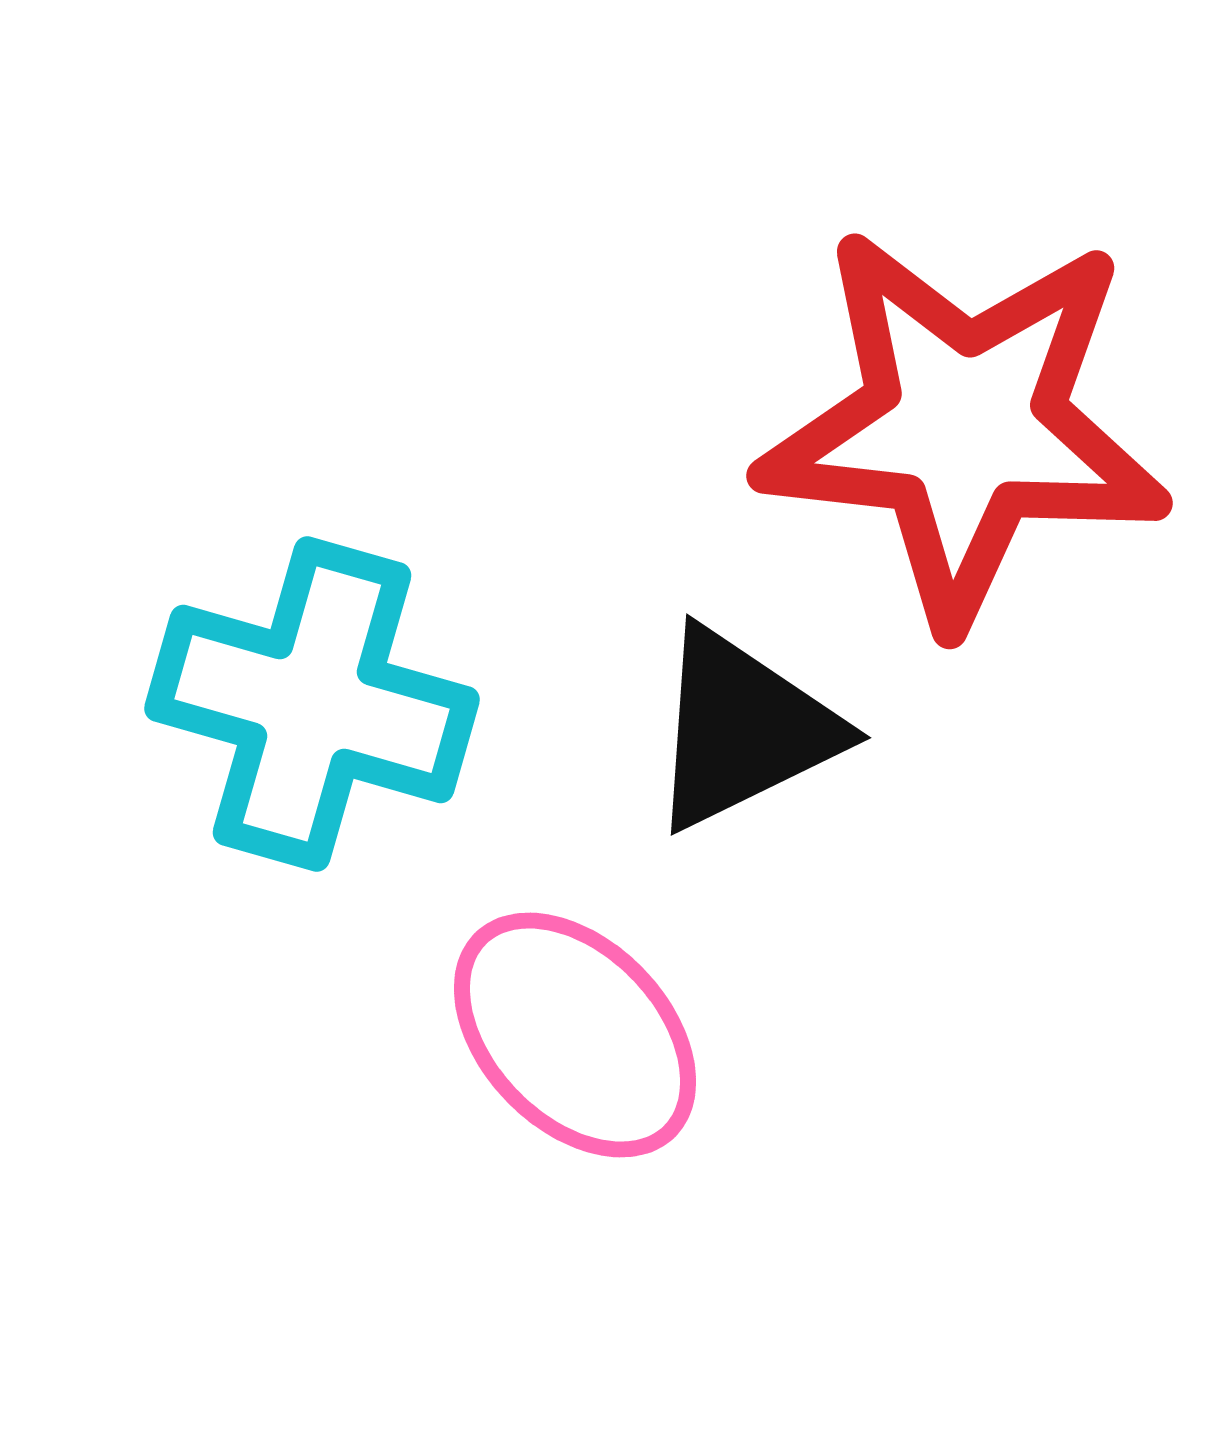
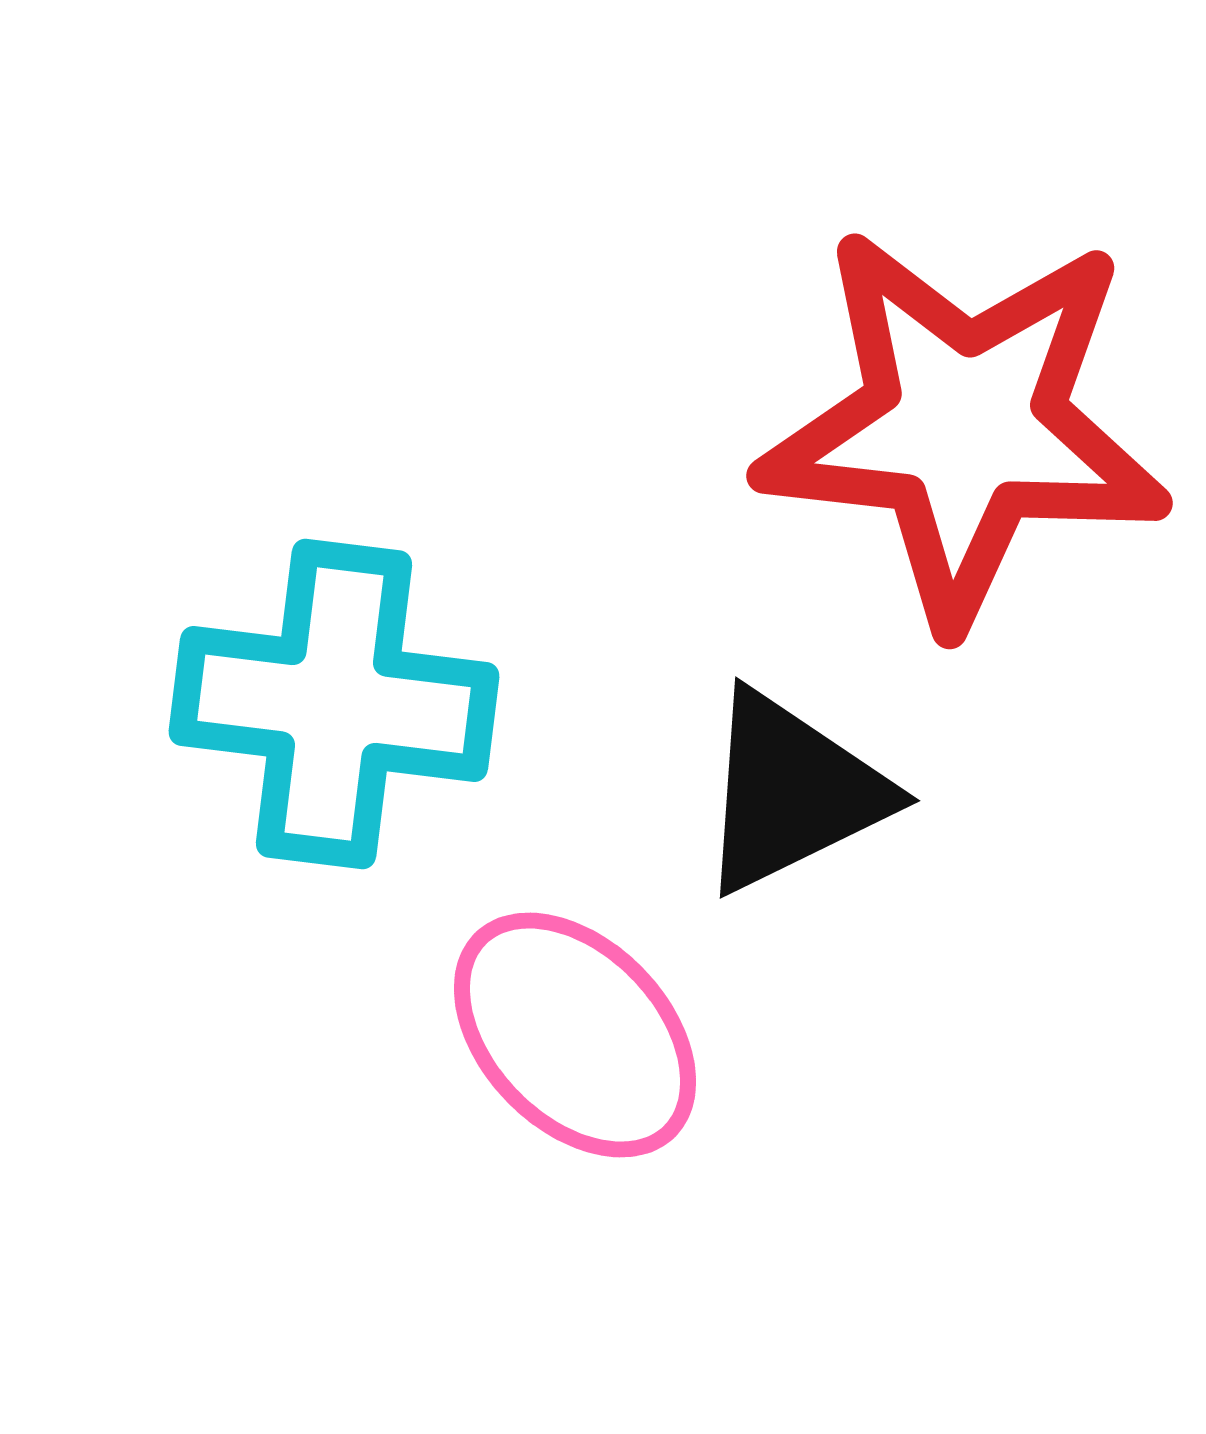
cyan cross: moved 22 px right; rotated 9 degrees counterclockwise
black triangle: moved 49 px right, 63 px down
